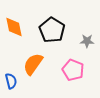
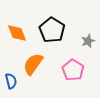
orange diamond: moved 3 px right, 6 px down; rotated 10 degrees counterclockwise
gray star: moved 1 px right; rotated 24 degrees counterclockwise
pink pentagon: rotated 10 degrees clockwise
